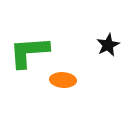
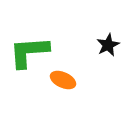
orange ellipse: rotated 20 degrees clockwise
